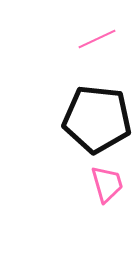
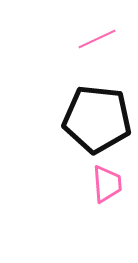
pink trapezoid: rotated 12 degrees clockwise
